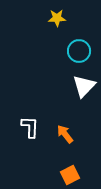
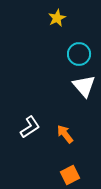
yellow star: rotated 24 degrees counterclockwise
cyan circle: moved 3 px down
white triangle: rotated 25 degrees counterclockwise
white L-shape: rotated 55 degrees clockwise
